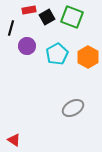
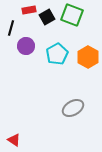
green square: moved 2 px up
purple circle: moved 1 px left
